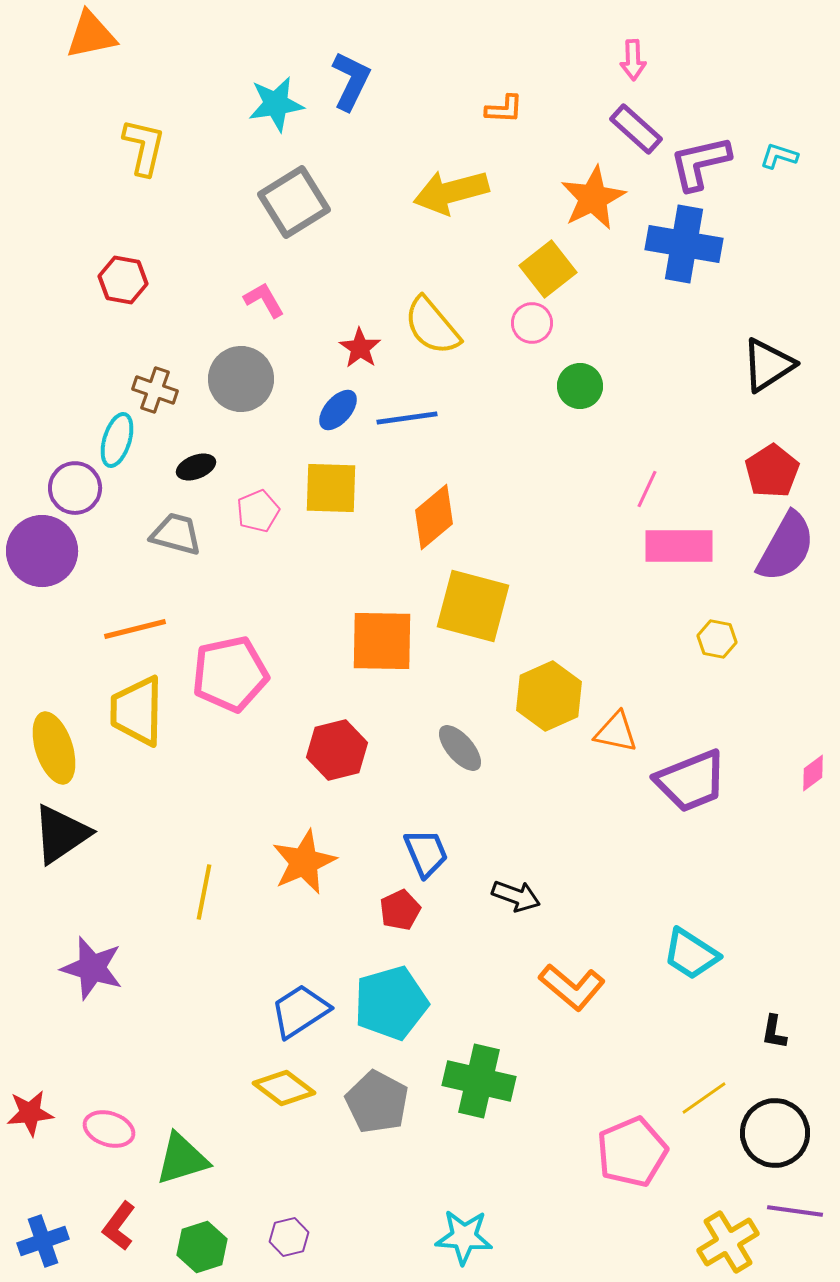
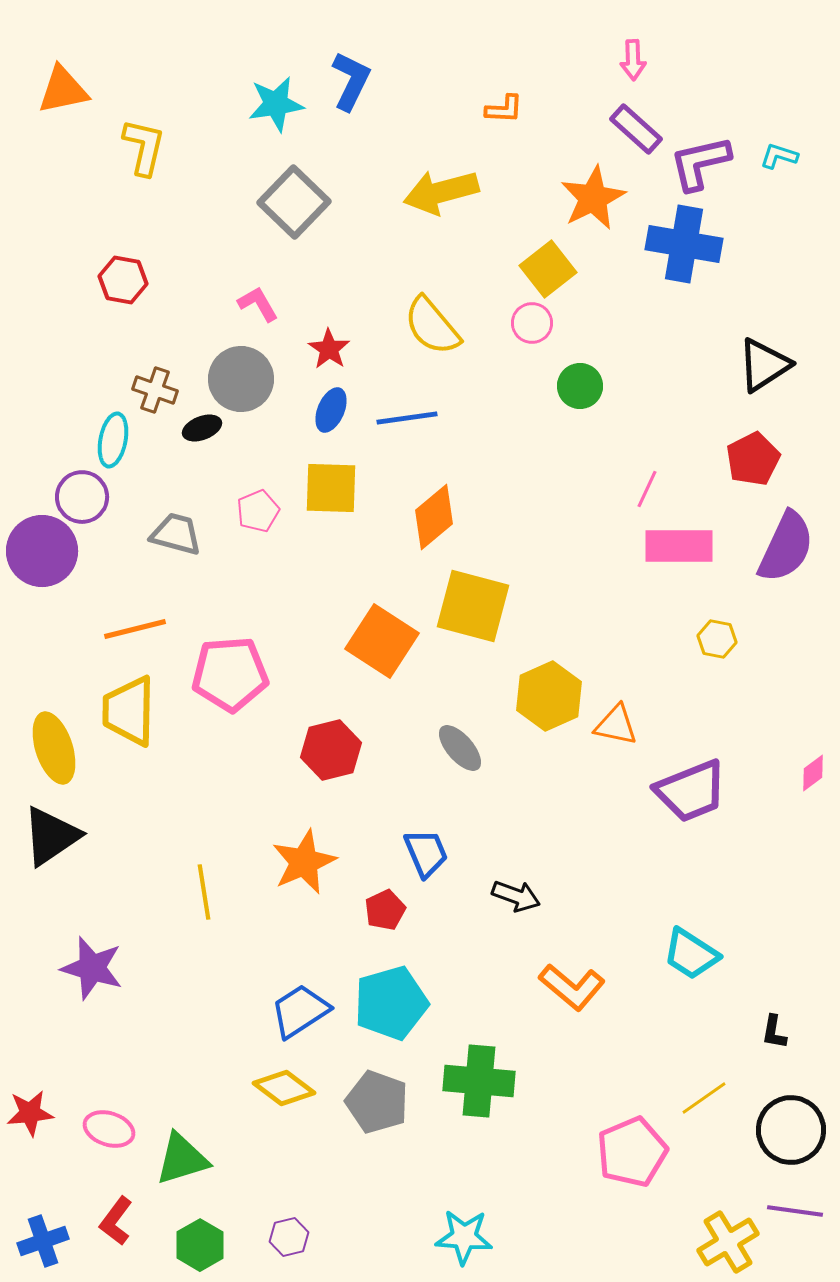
orange triangle at (91, 35): moved 28 px left, 55 px down
yellow arrow at (451, 192): moved 10 px left
gray square at (294, 202): rotated 14 degrees counterclockwise
pink L-shape at (264, 300): moved 6 px left, 4 px down
red star at (360, 348): moved 31 px left, 1 px down
black triangle at (768, 365): moved 4 px left
blue ellipse at (338, 410): moved 7 px left; rotated 18 degrees counterclockwise
cyan ellipse at (117, 440): moved 4 px left; rotated 6 degrees counterclockwise
black ellipse at (196, 467): moved 6 px right, 39 px up
red pentagon at (772, 471): moved 19 px left, 12 px up; rotated 6 degrees clockwise
purple circle at (75, 488): moved 7 px right, 9 px down
purple semicircle at (786, 547): rotated 4 degrees counterclockwise
orange square at (382, 641): rotated 32 degrees clockwise
pink pentagon at (230, 674): rotated 8 degrees clockwise
yellow trapezoid at (137, 711): moved 8 px left
orange triangle at (616, 732): moved 7 px up
red hexagon at (337, 750): moved 6 px left
purple trapezoid at (691, 781): moved 10 px down
black triangle at (61, 834): moved 10 px left, 2 px down
yellow line at (204, 892): rotated 20 degrees counterclockwise
red pentagon at (400, 910): moved 15 px left
green cross at (479, 1081): rotated 8 degrees counterclockwise
gray pentagon at (377, 1102): rotated 8 degrees counterclockwise
black circle at (775, 1133): moved 16 px right, 3 px up
red L-shape at (119, 1226): moved 3 px left, 5 px up
green hexagon at (202, 1247): moved 2 px left, 2 px up; rotated 12 degrees counterclockwise
